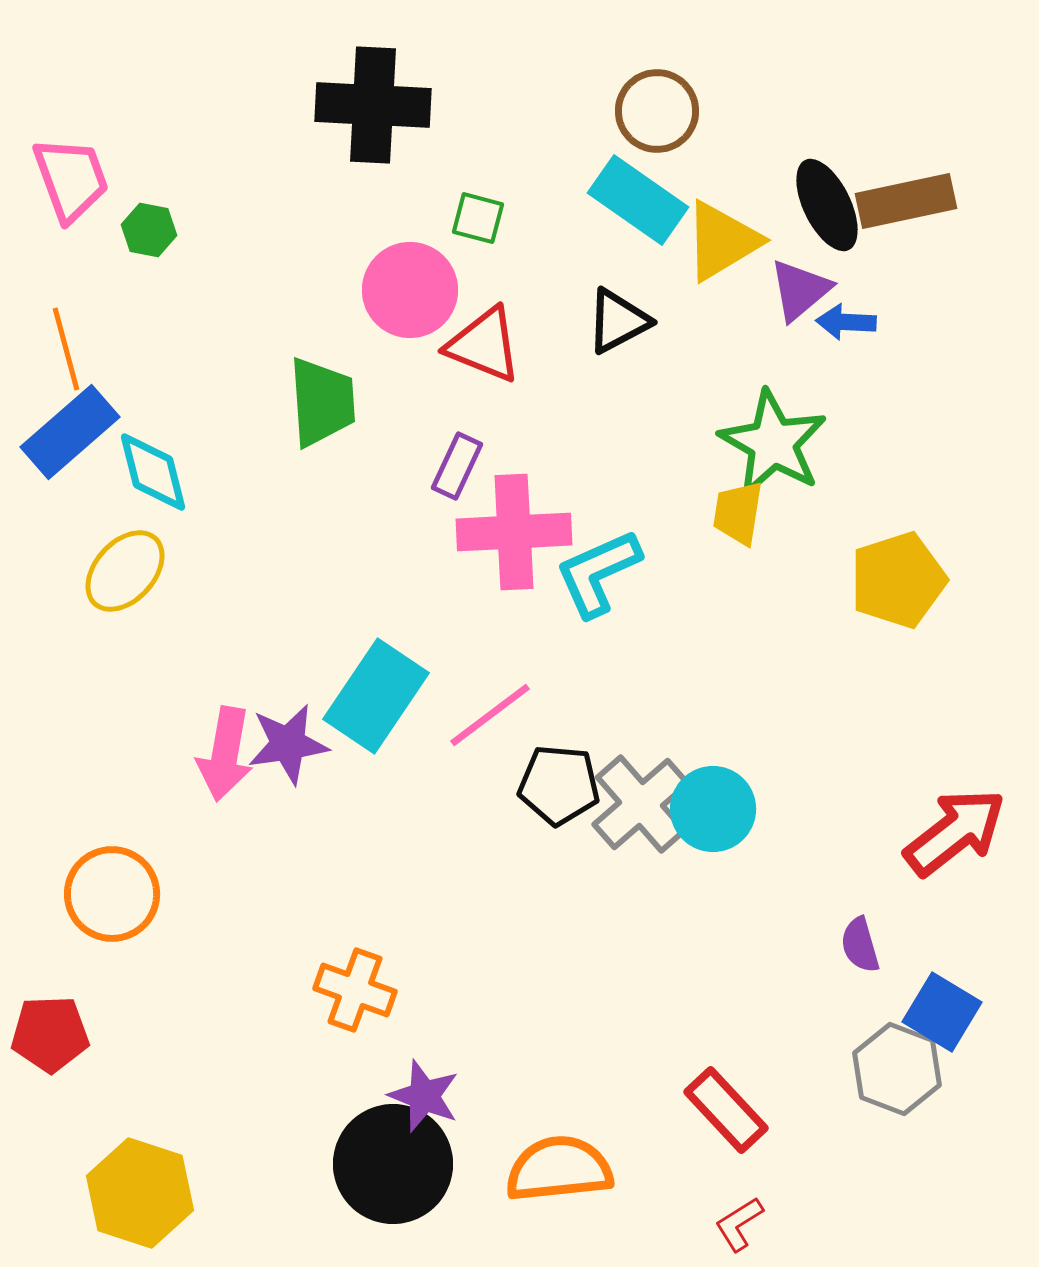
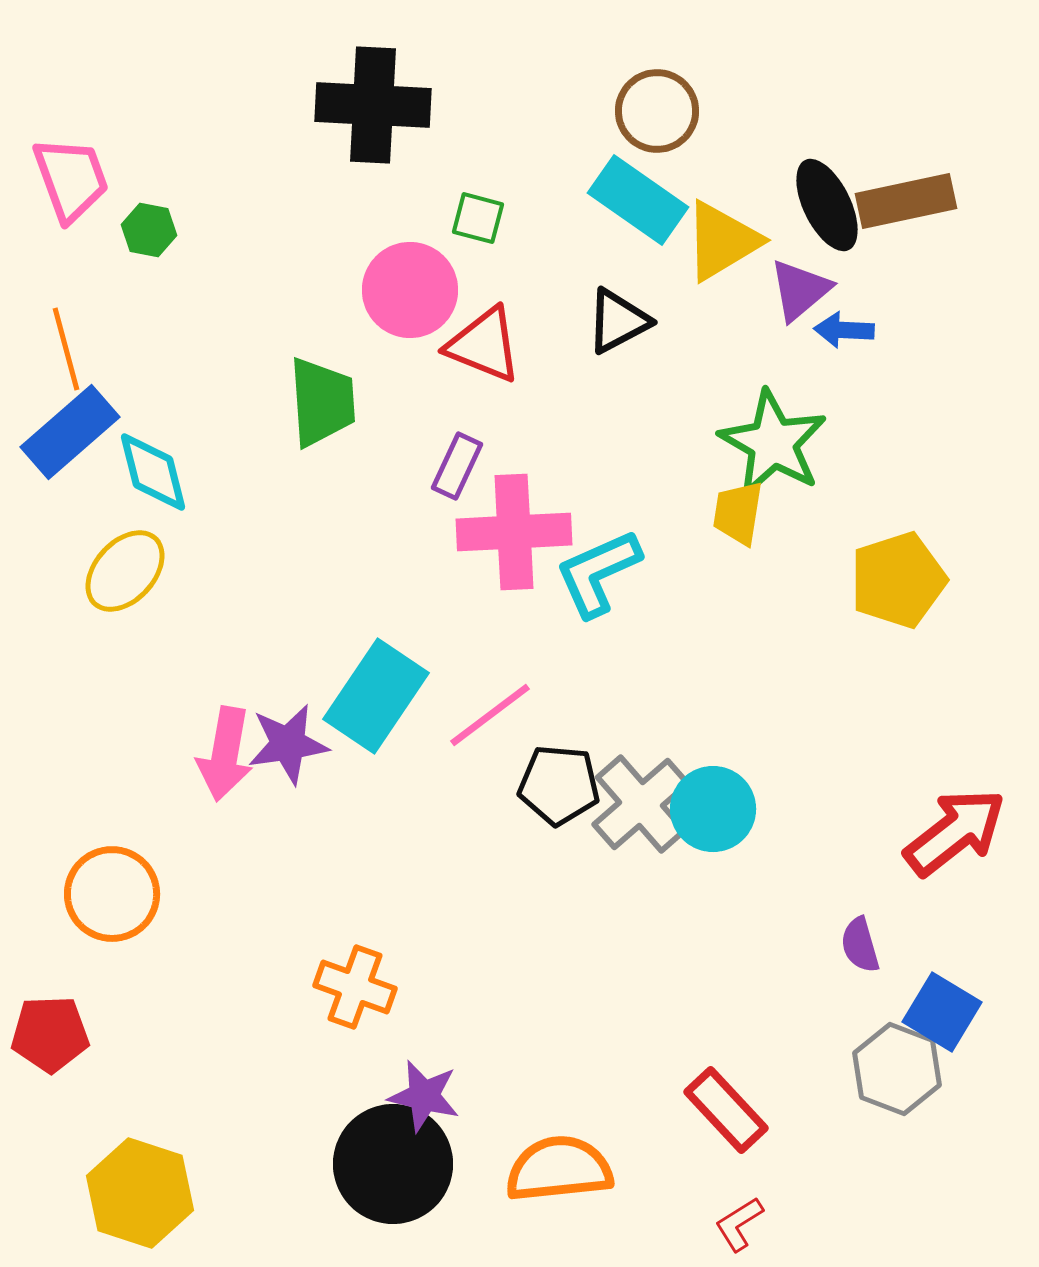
blue arrow at (846, 322): moved 2 px left, 8 px down
orange cross at (355, 990): moved 3 px up
purple star at (424, 1096): rotated 8 degrees counterclockwise
